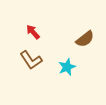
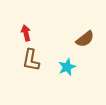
red arrow: moved 7 px left, 1 px down; rotated 28 degrees clockwise
brown L-shape: rotated 45 degrees clockwise
